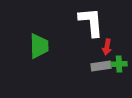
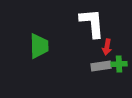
white L-shape: moved 1 px right, 1 px down
